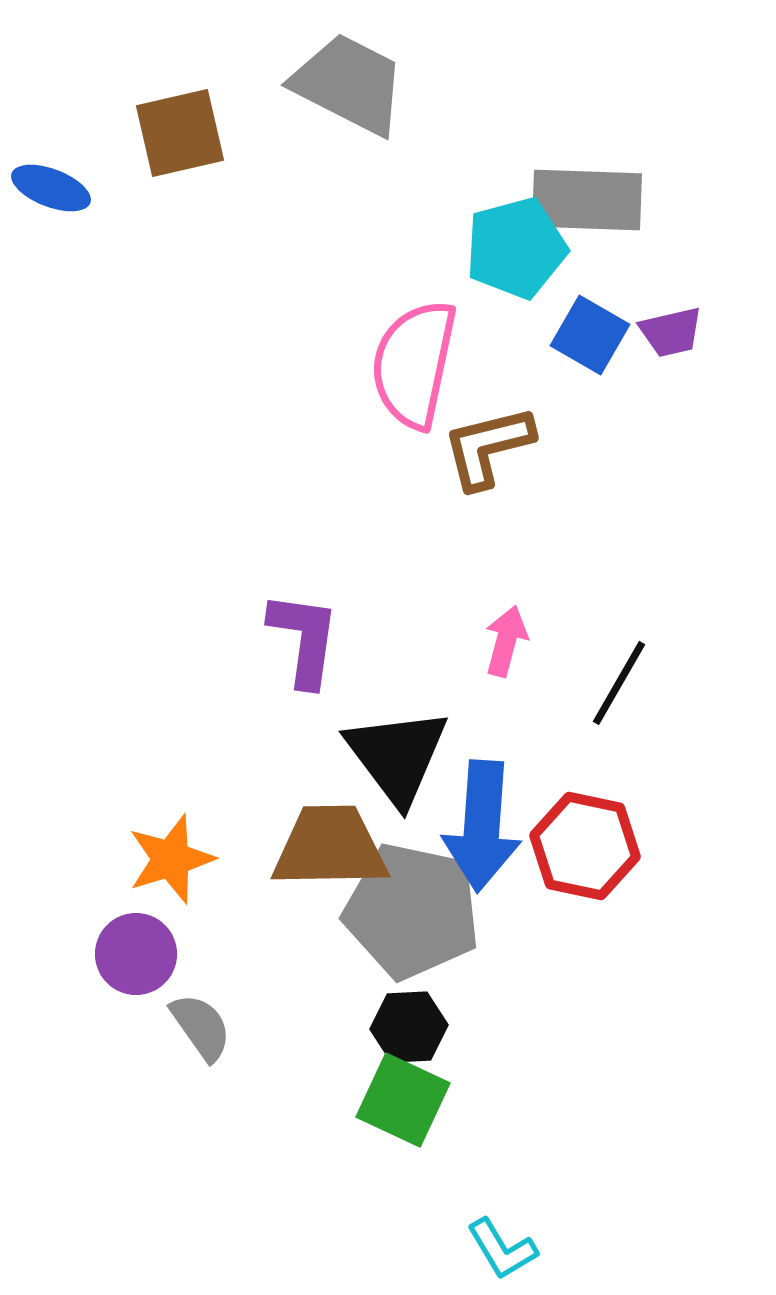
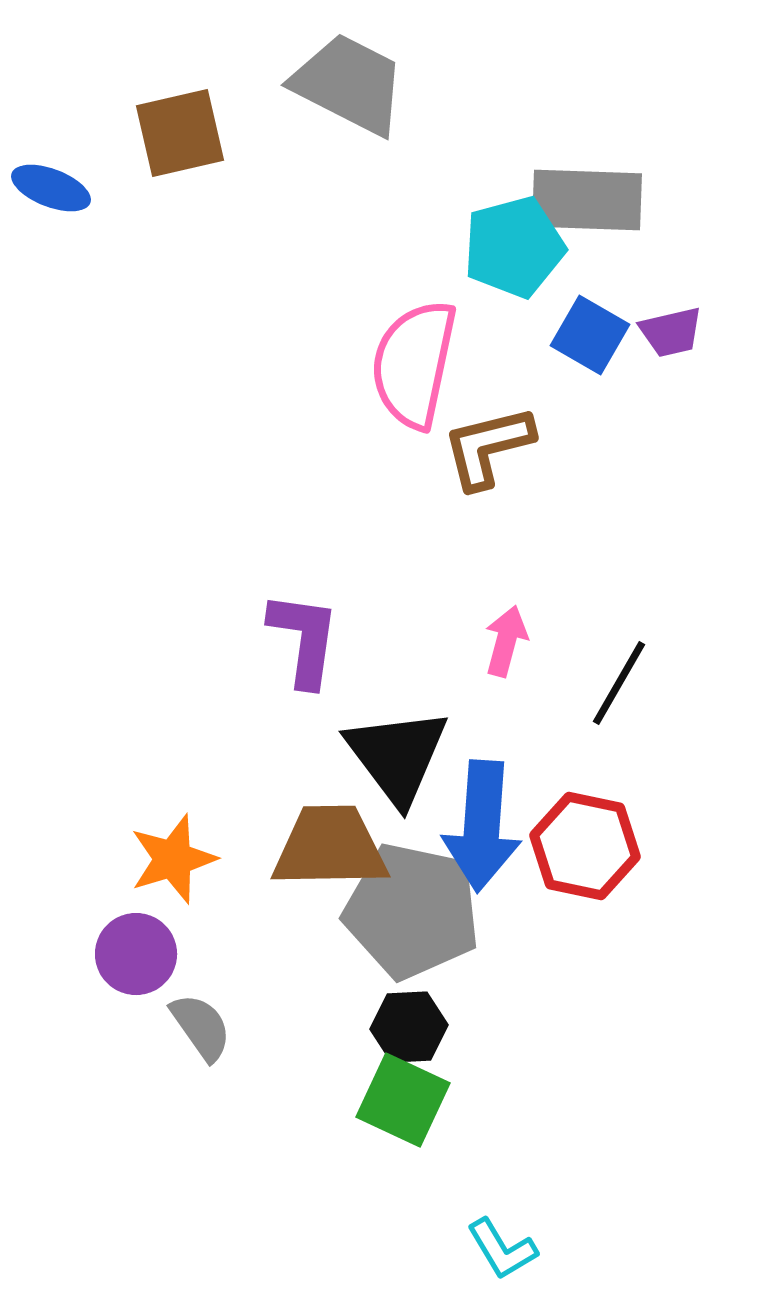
cyan pentagon: moved 2 px left, 1 px up
orange star: moved 2 px right
